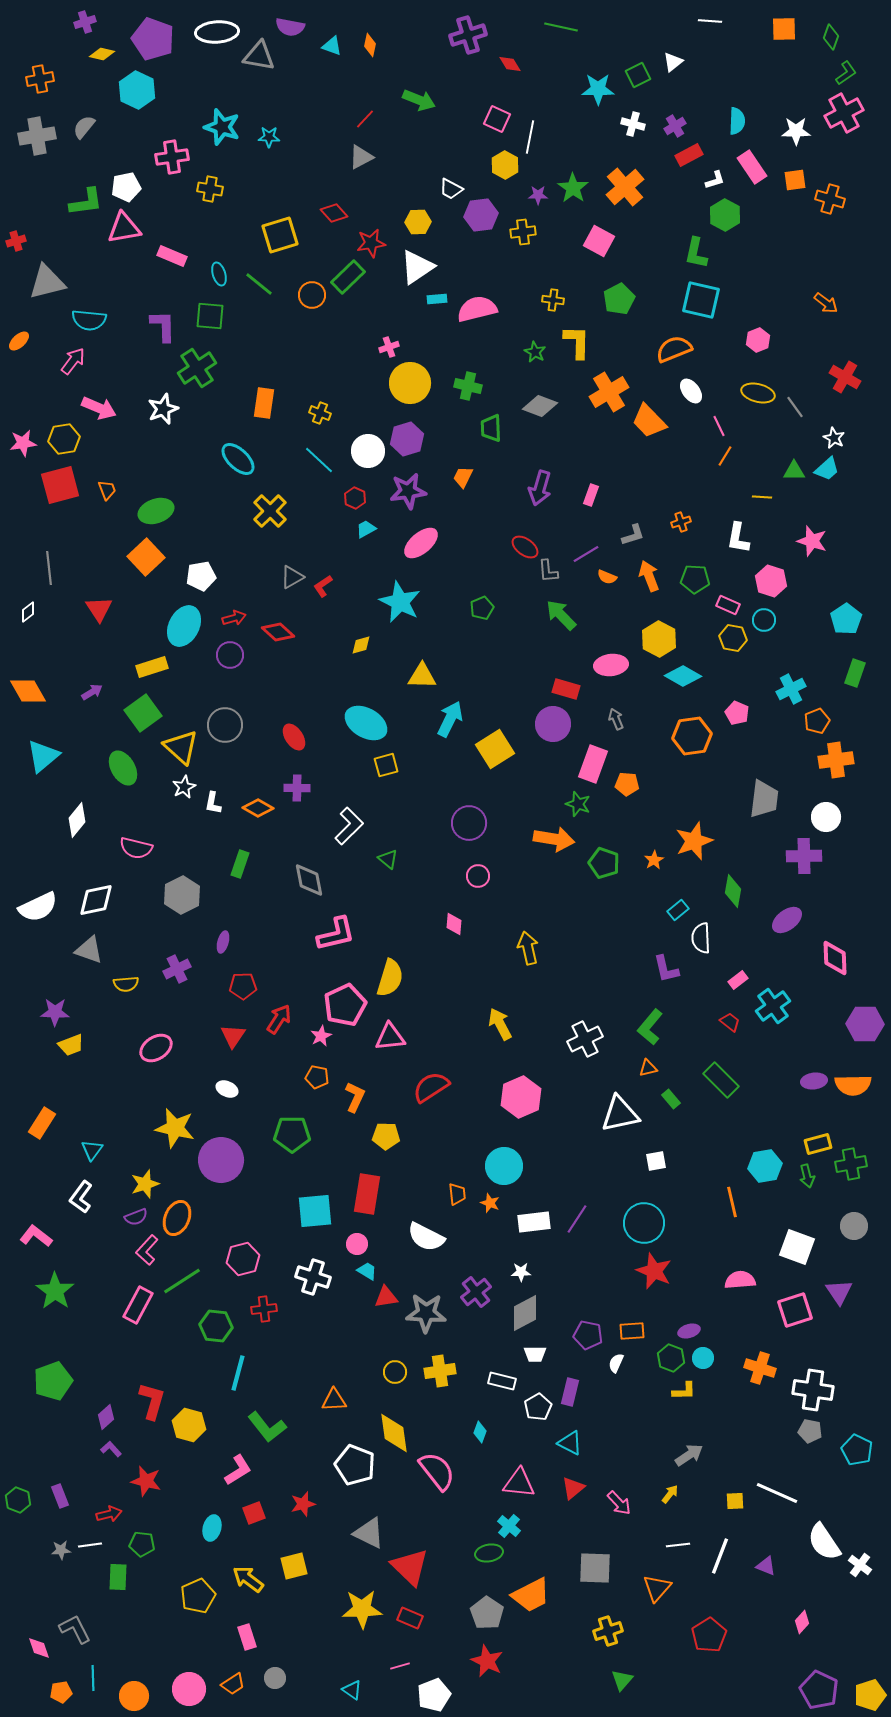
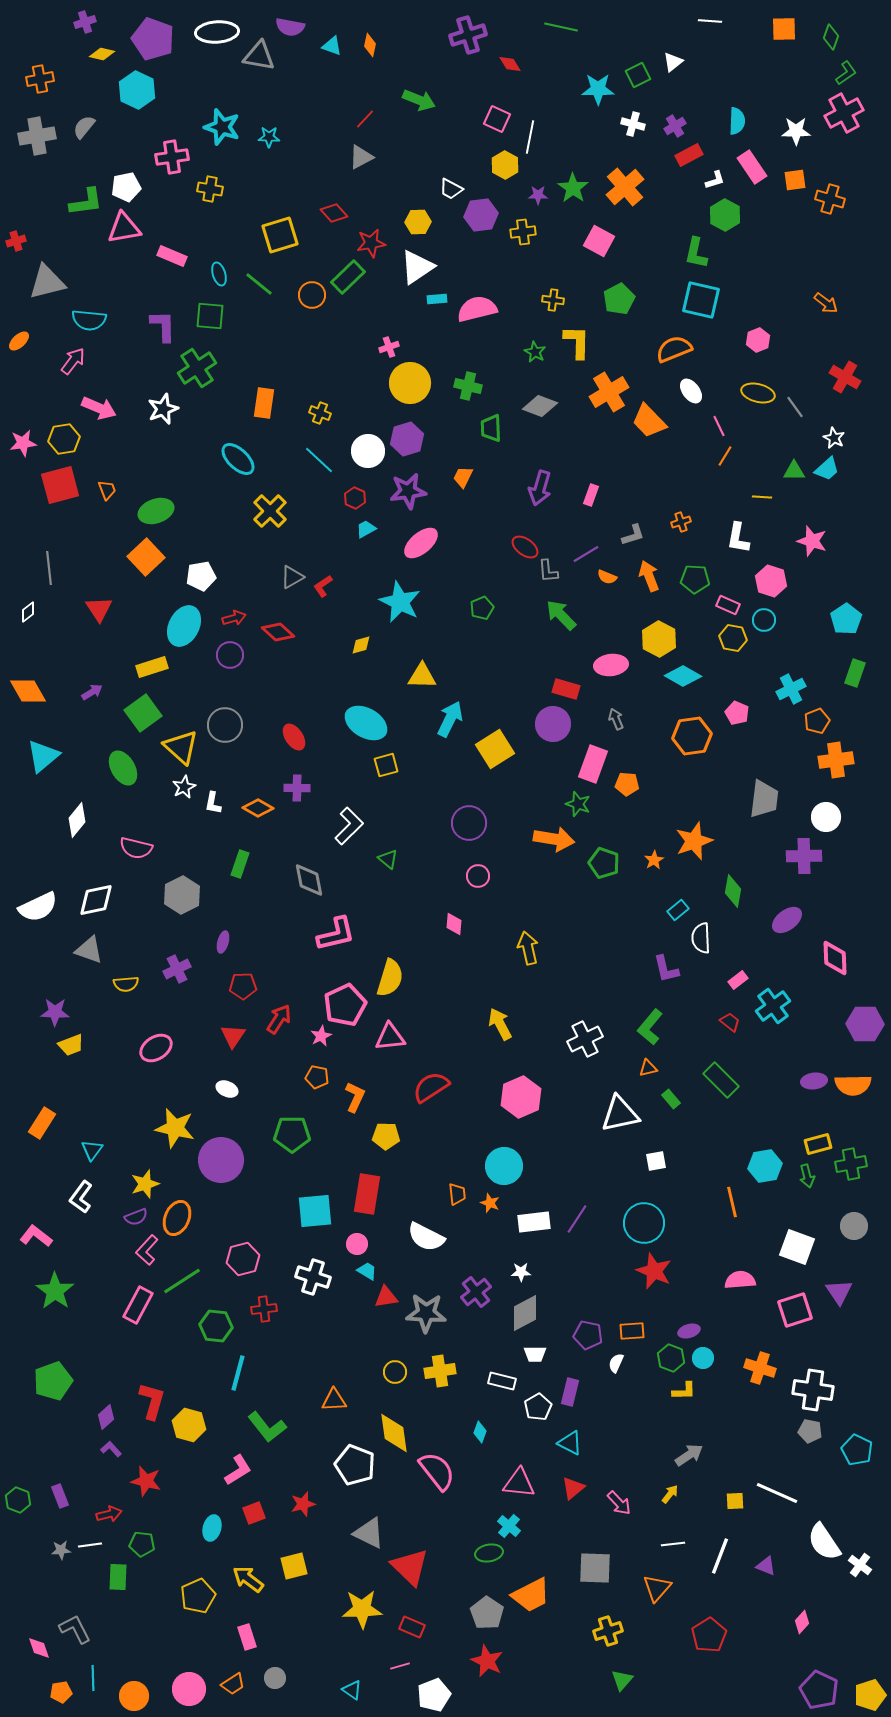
white line at (678, 1545): moved 5 px left, 1 px up
red rectangle at (410, 1618): moved 2 px right, 9 px down
